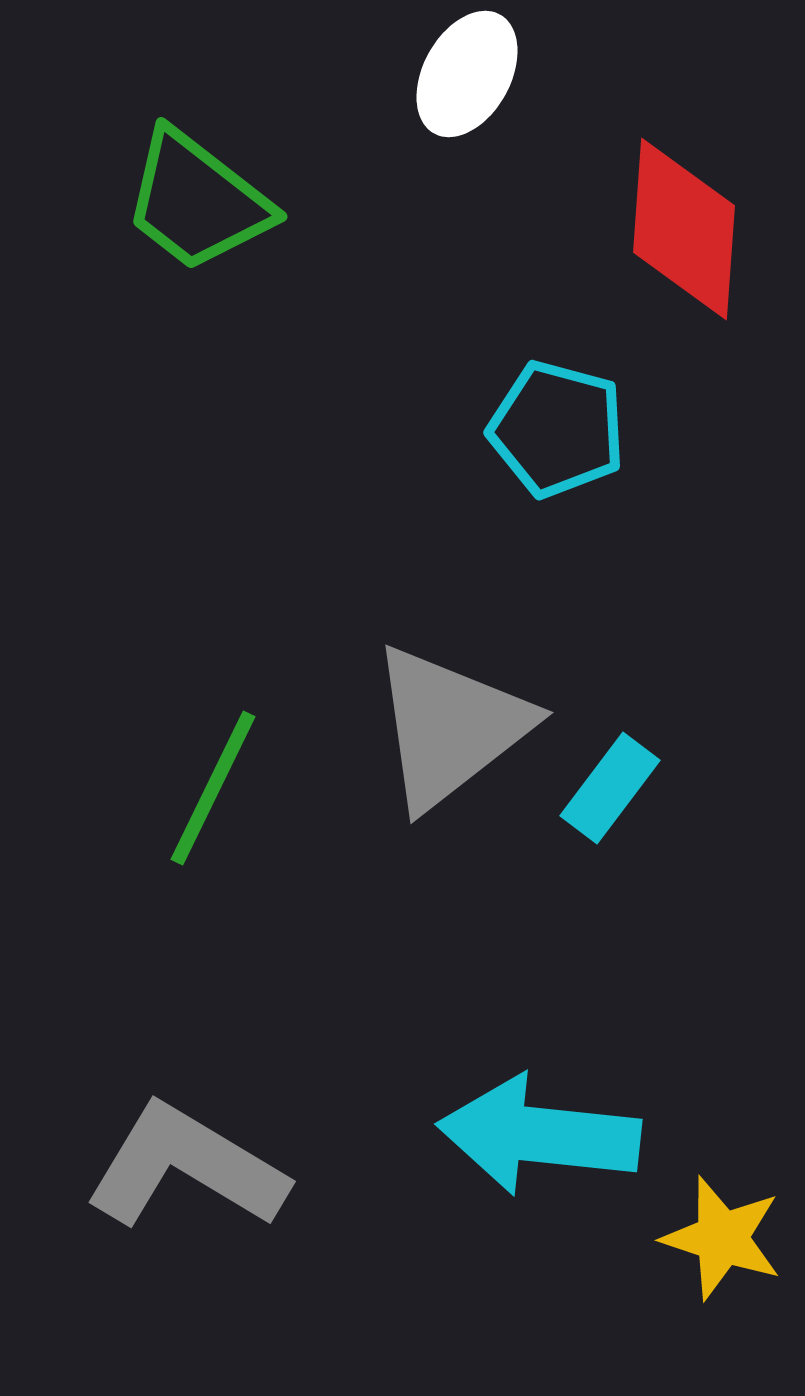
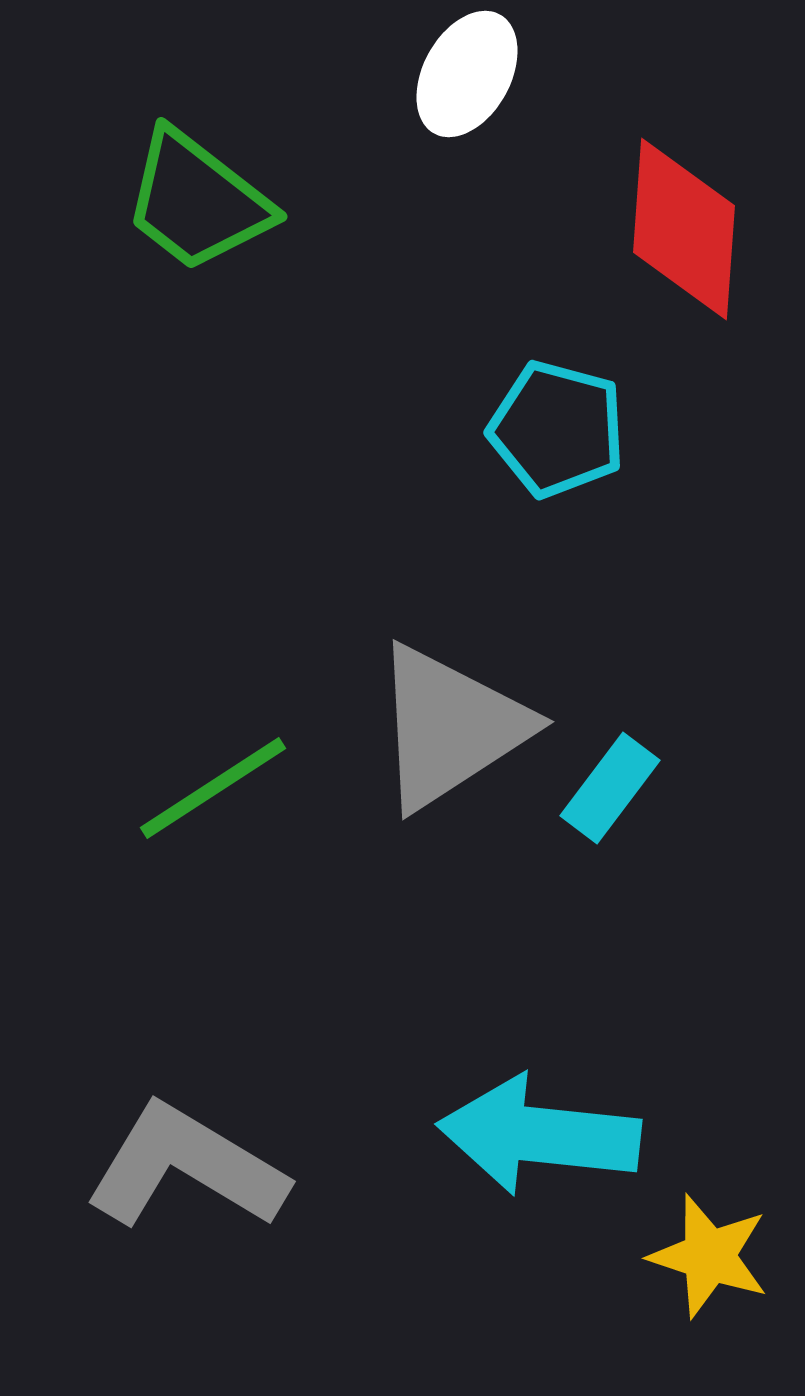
gray triangle: rotated 5 degrees clockwise
green line: rotated 31 degrees clockwise
yellow star: moved 13 px left, 18 px down
